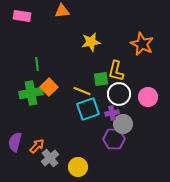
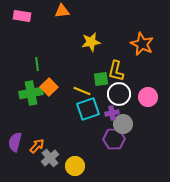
yellow circle: moved 3 px left, 1 px up
